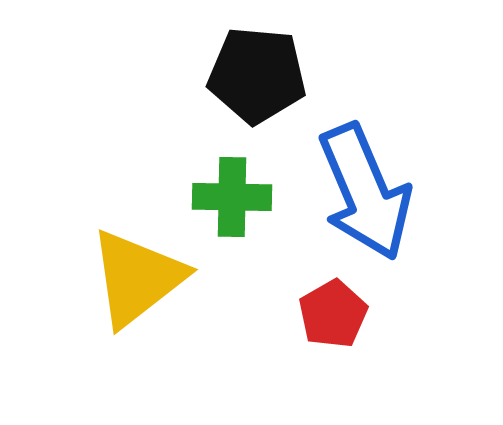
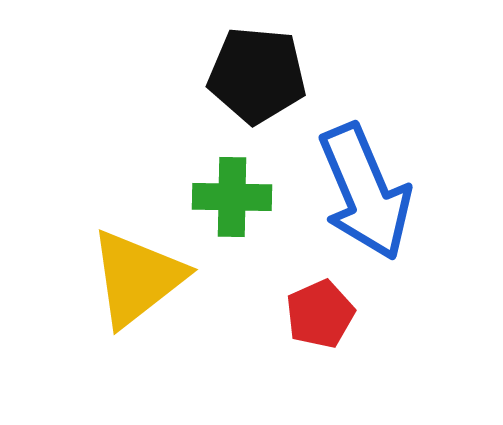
red pentagon: moved 13 px left; rotated 6 degrees clockwise
